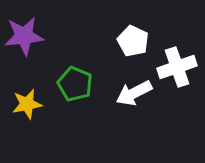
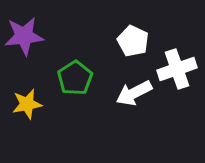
white cross: moved 2 px down
green pentagon: moved 6 px up; rotated 16 degrees clockwise
